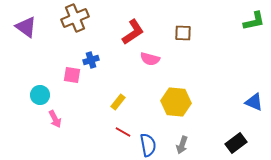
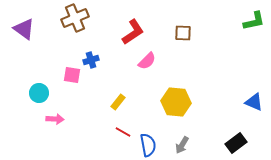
purple triangle: moved 2 px left, 2 px down
pink semicircle: moved 3 px left, 2 px down; rotated 60 degrees counterclockwise
cyan circle: moved 1 px left, 2 px up
pink arrow: rotated 60 degrees counterclockwise
gray arrow: rotated 12 degrees clockwise
